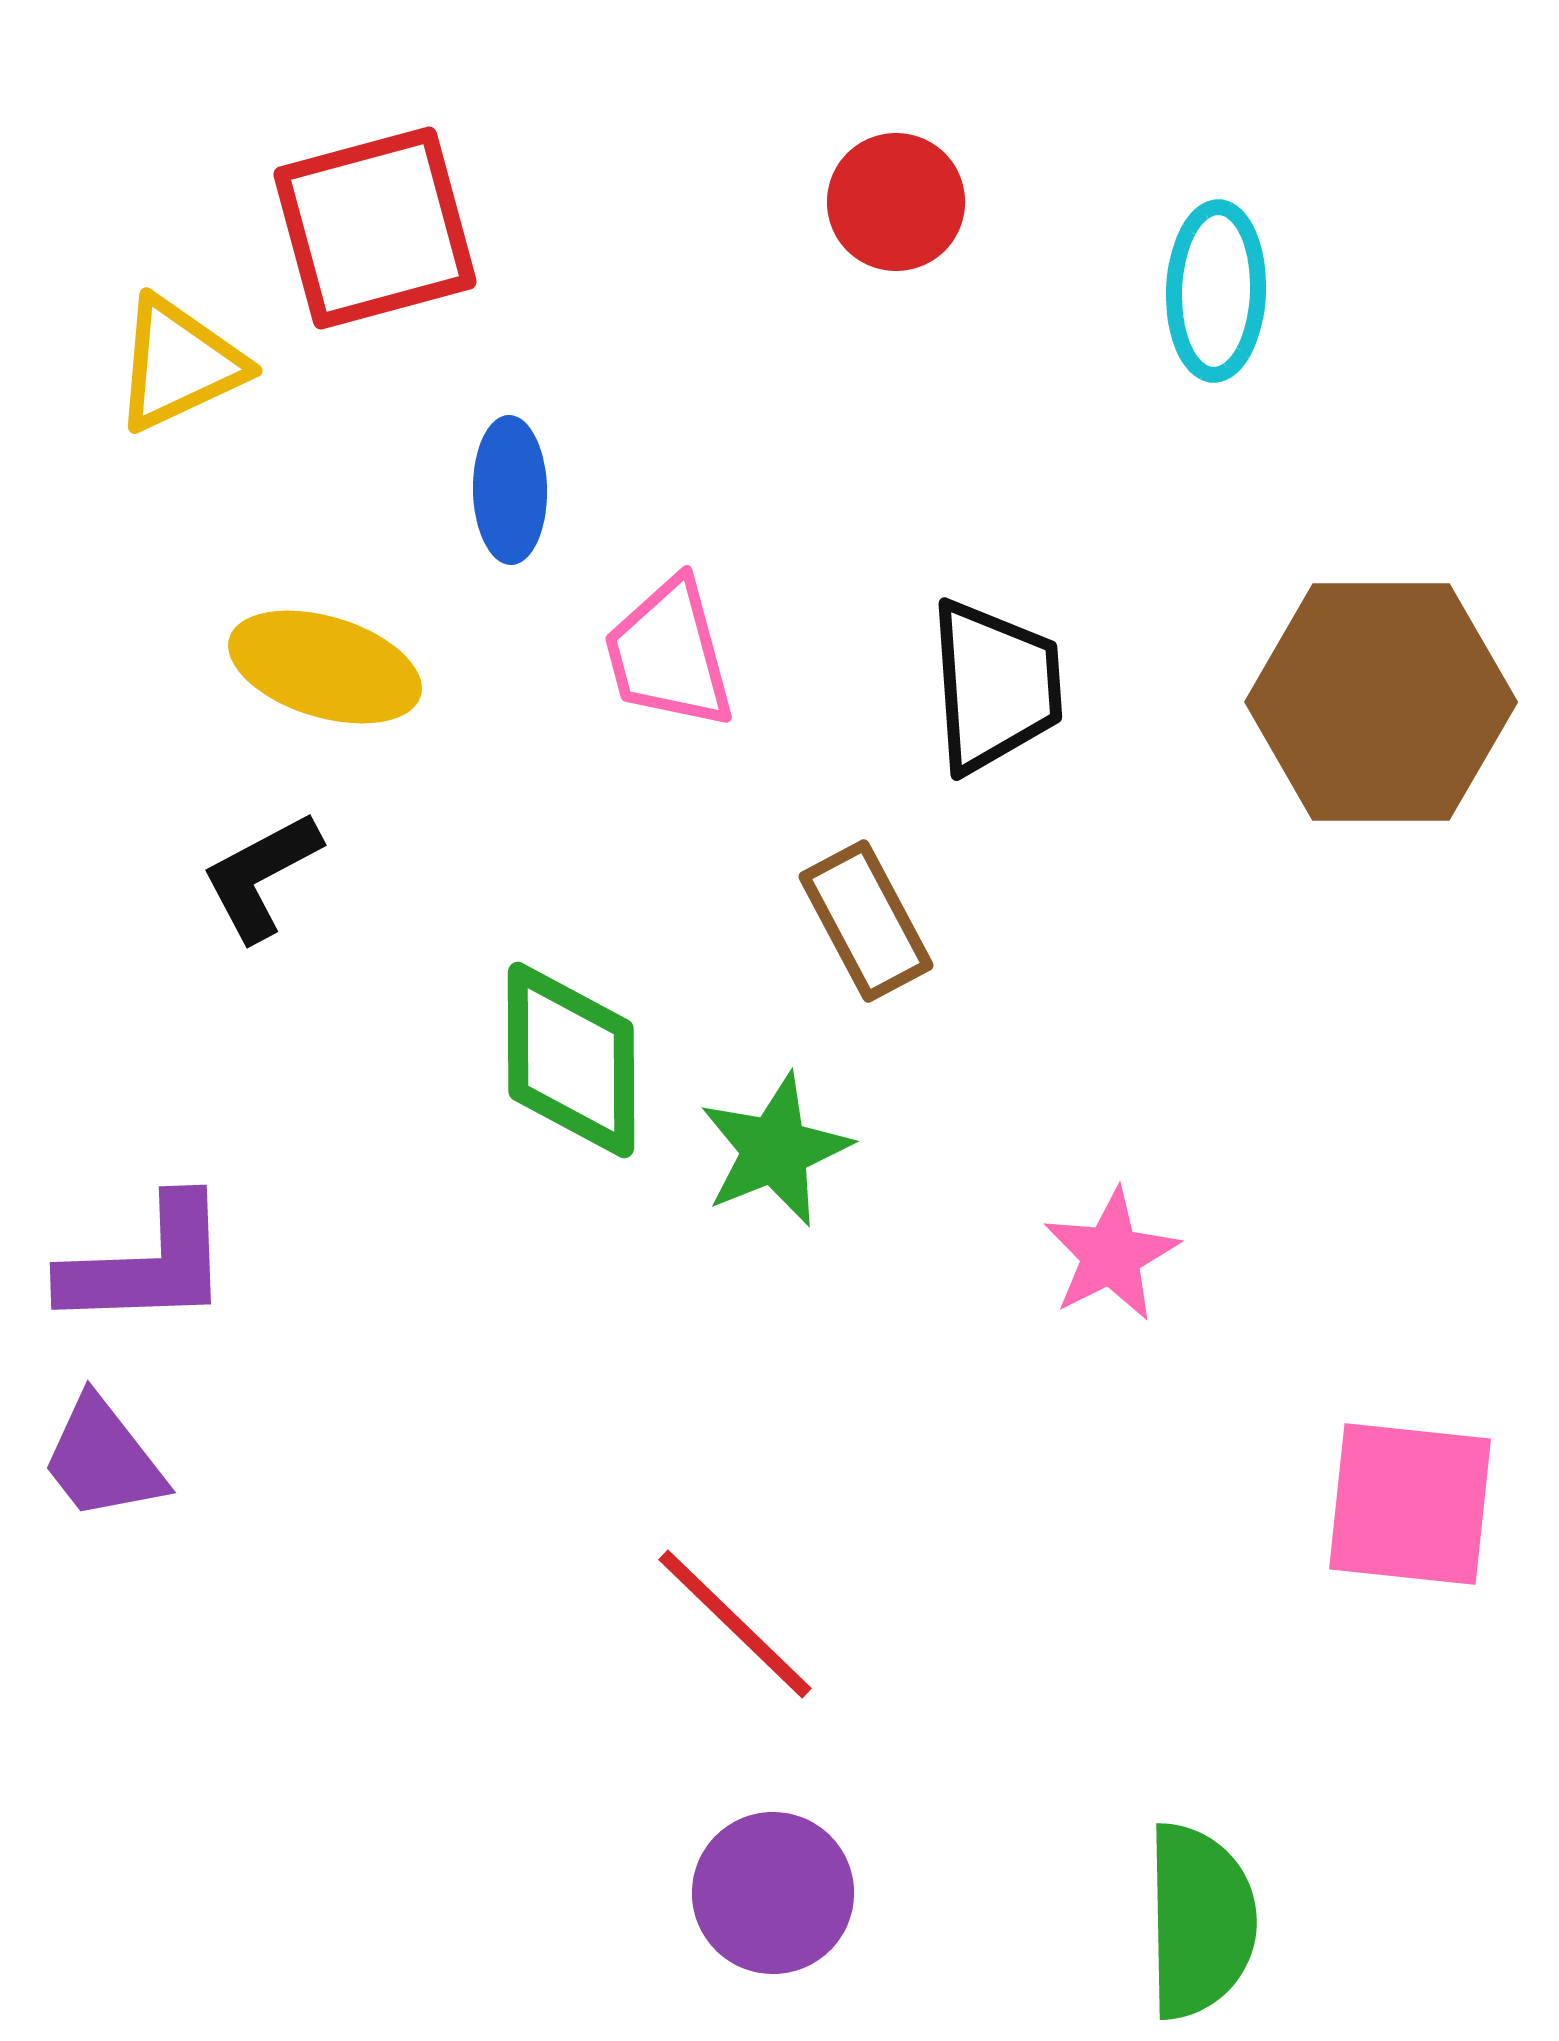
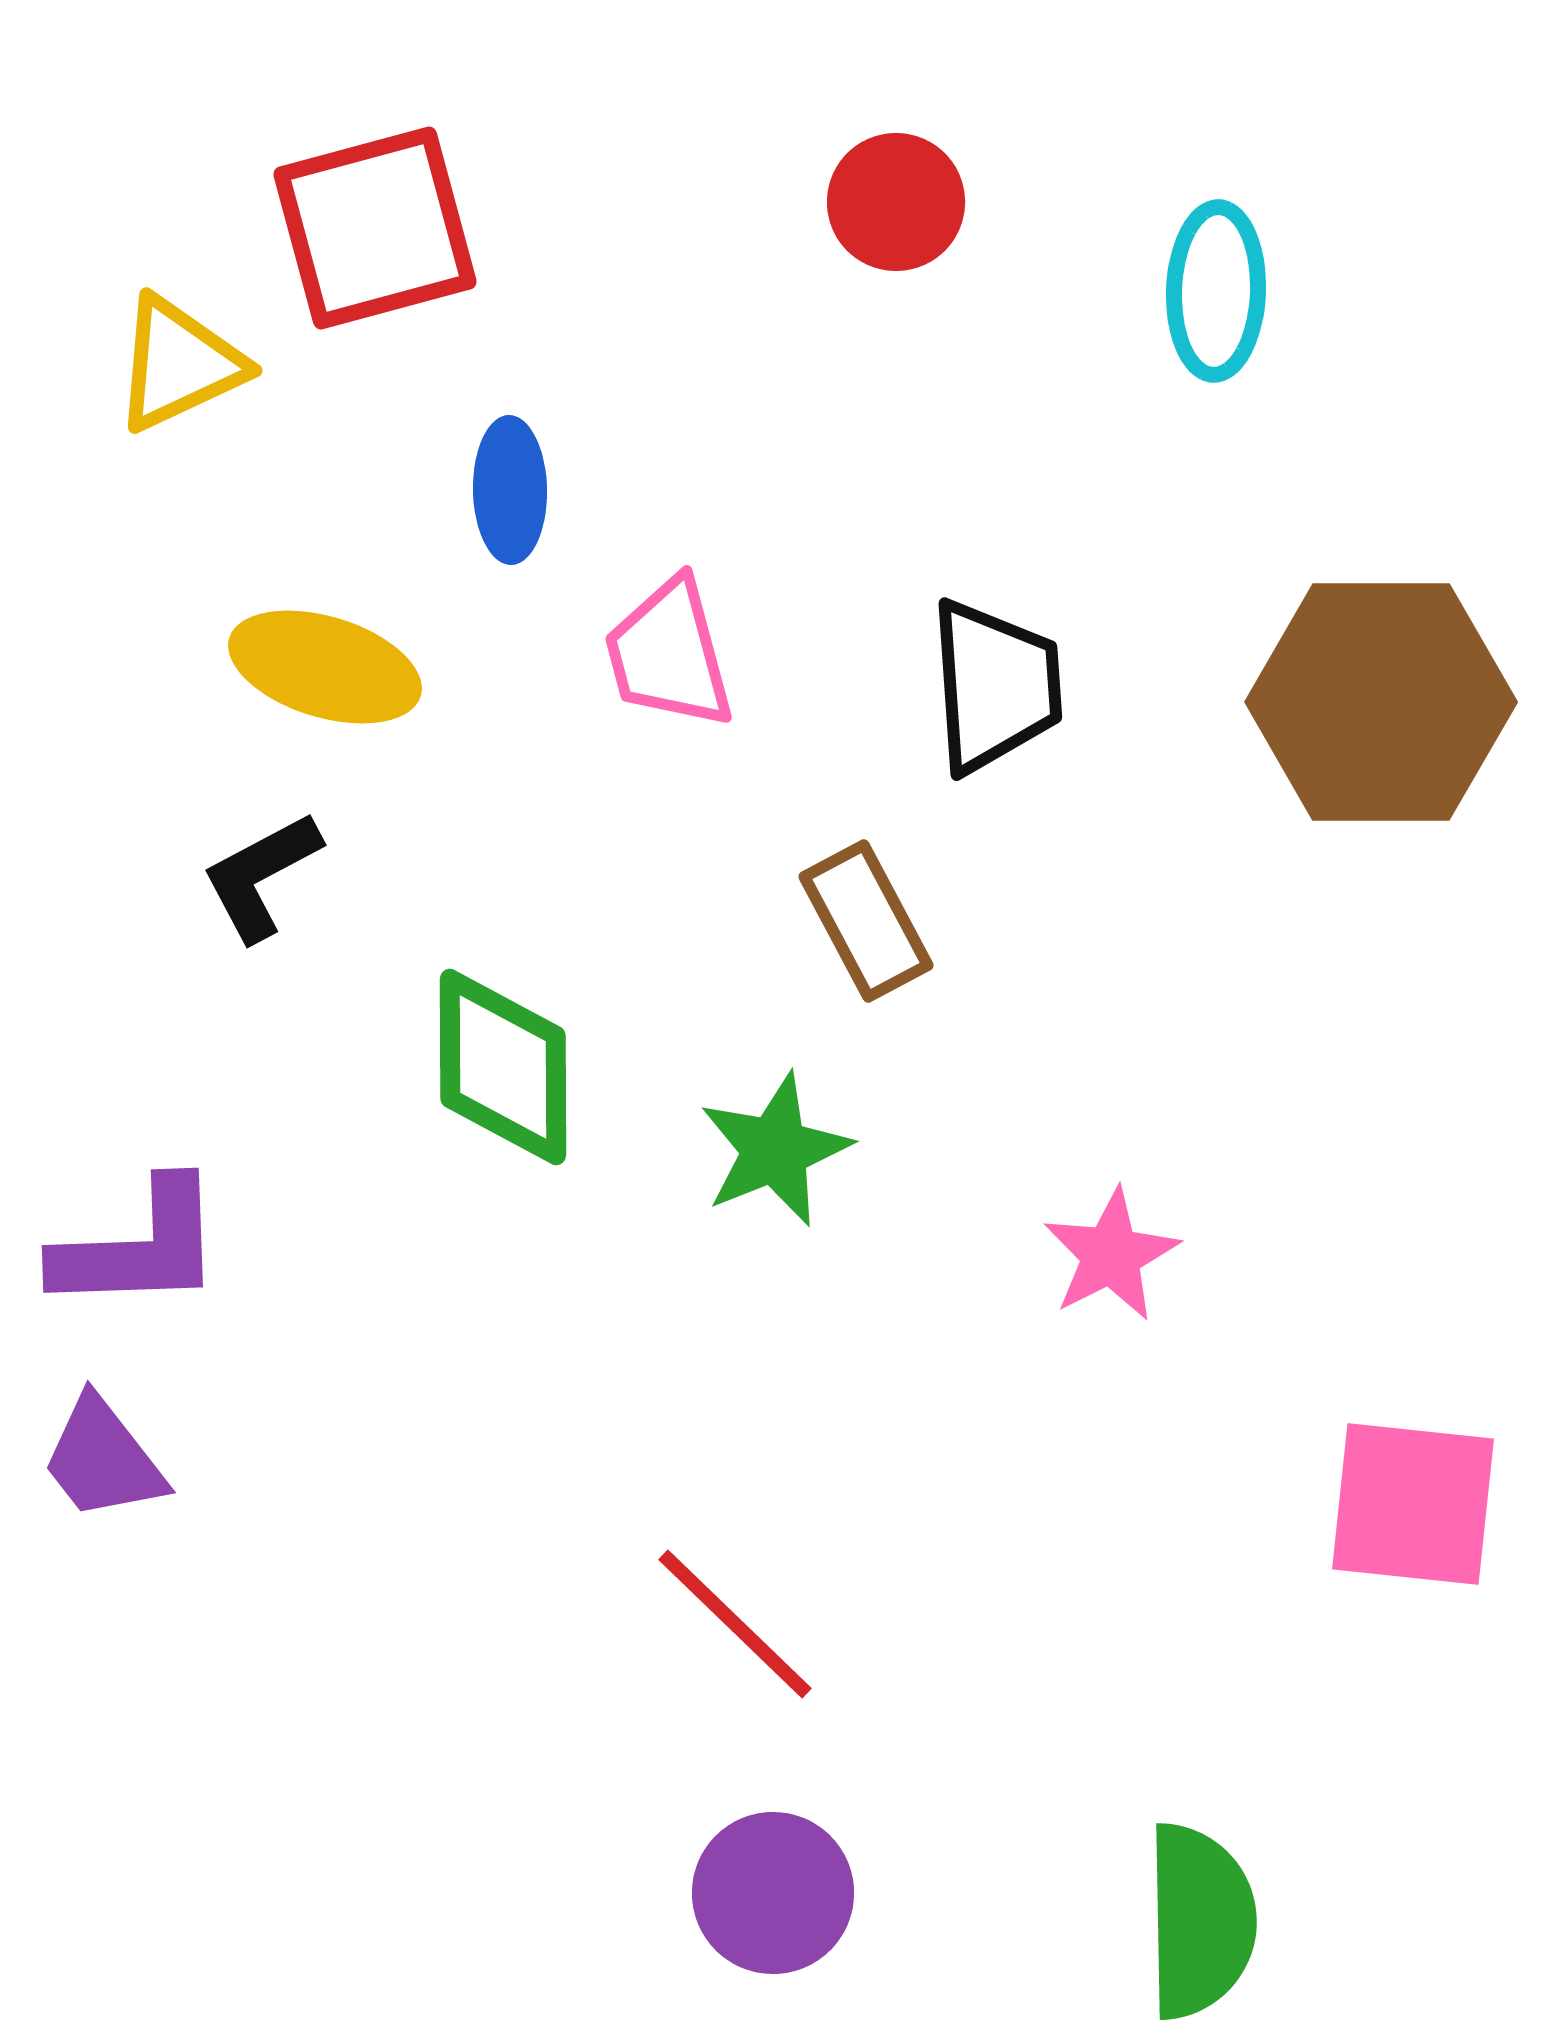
green diamond: moved 68 px left, 7 px down
purple L-shape: moved 8 px left, 17 px up
pink square: moved 3 px right
